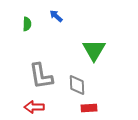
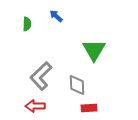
gray L-shape: rotated 56 degrees clockwise
red arrow: moved 1 px right, 1 px up
